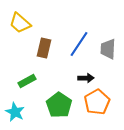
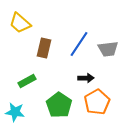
gray trapezoid: rotated 100 degrees counterclockwise
cyan star: rotated 18 degrees counterclockwise
